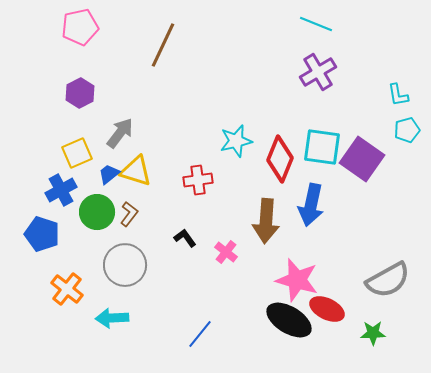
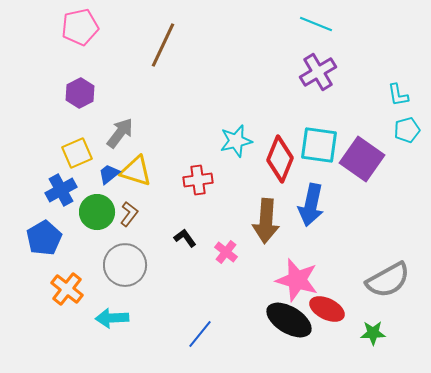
cyan square: moved 3 px left, 2 px up
blue pentagon: moved 2 px right, 4 px down; rotated 24 degrees clockwise
